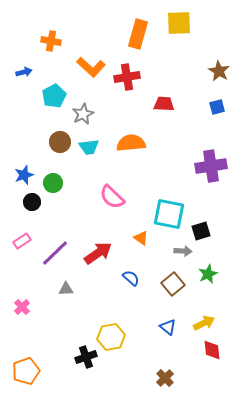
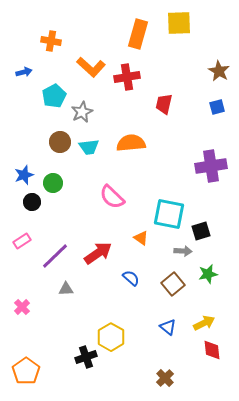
red trapezoid: rotated 80 degrees counterclockwise
gray star: moved 1 px left, 2 px up
purple line: moved 3 px down
green star: rotated 12 degrees clockwise
yellow hexagon: rotated 20 degrees counterclockwise
orange pentagon: rotated 16 degrees counterclockwise
